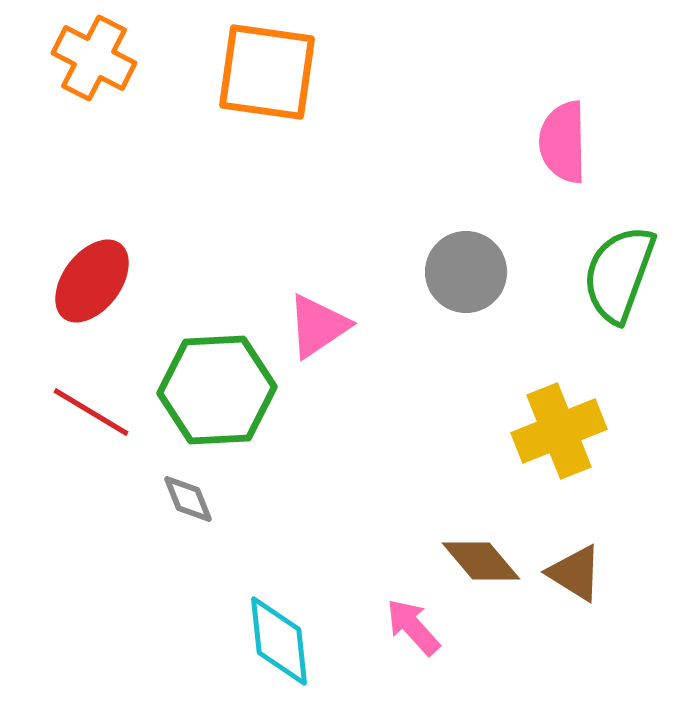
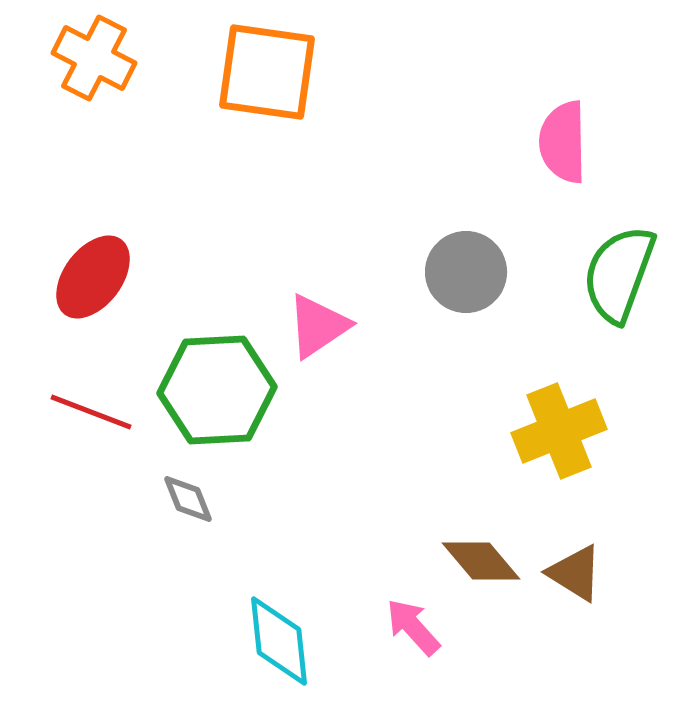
red ellipse: moved 1 px right, 4 px up
red line: rotated 10 degrees counterclockwise
